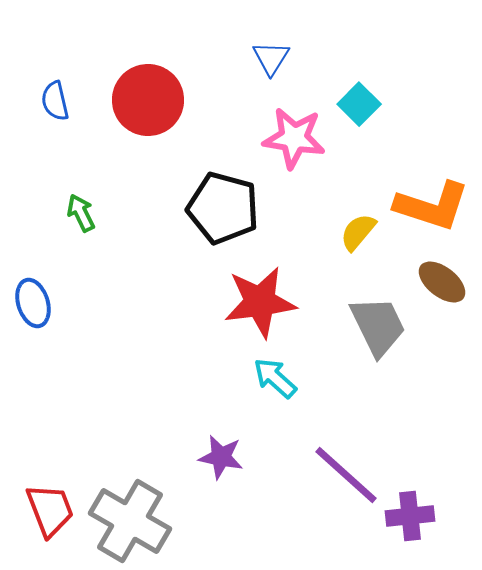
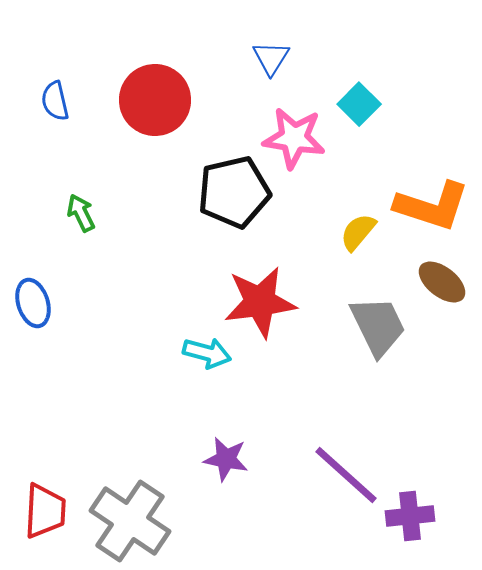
red circle: moved 7 px right
black pentagon: moved 11 px right, 16 px up; rotated 28 degrees counterclockwise
cyan arrow: moved 68 px left, 25 px up; rotated 153 degrees clockwise
purple star: moved 5 px right, 2 px down
red trapezoid: moved 5 px left, 1 px down; rotated 24 degrees clockwise
gray cross: rotated 4 degrees clockwise
